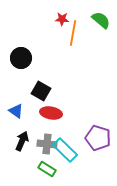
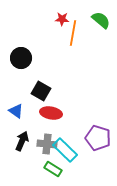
green rectangle: moved 6 px right
